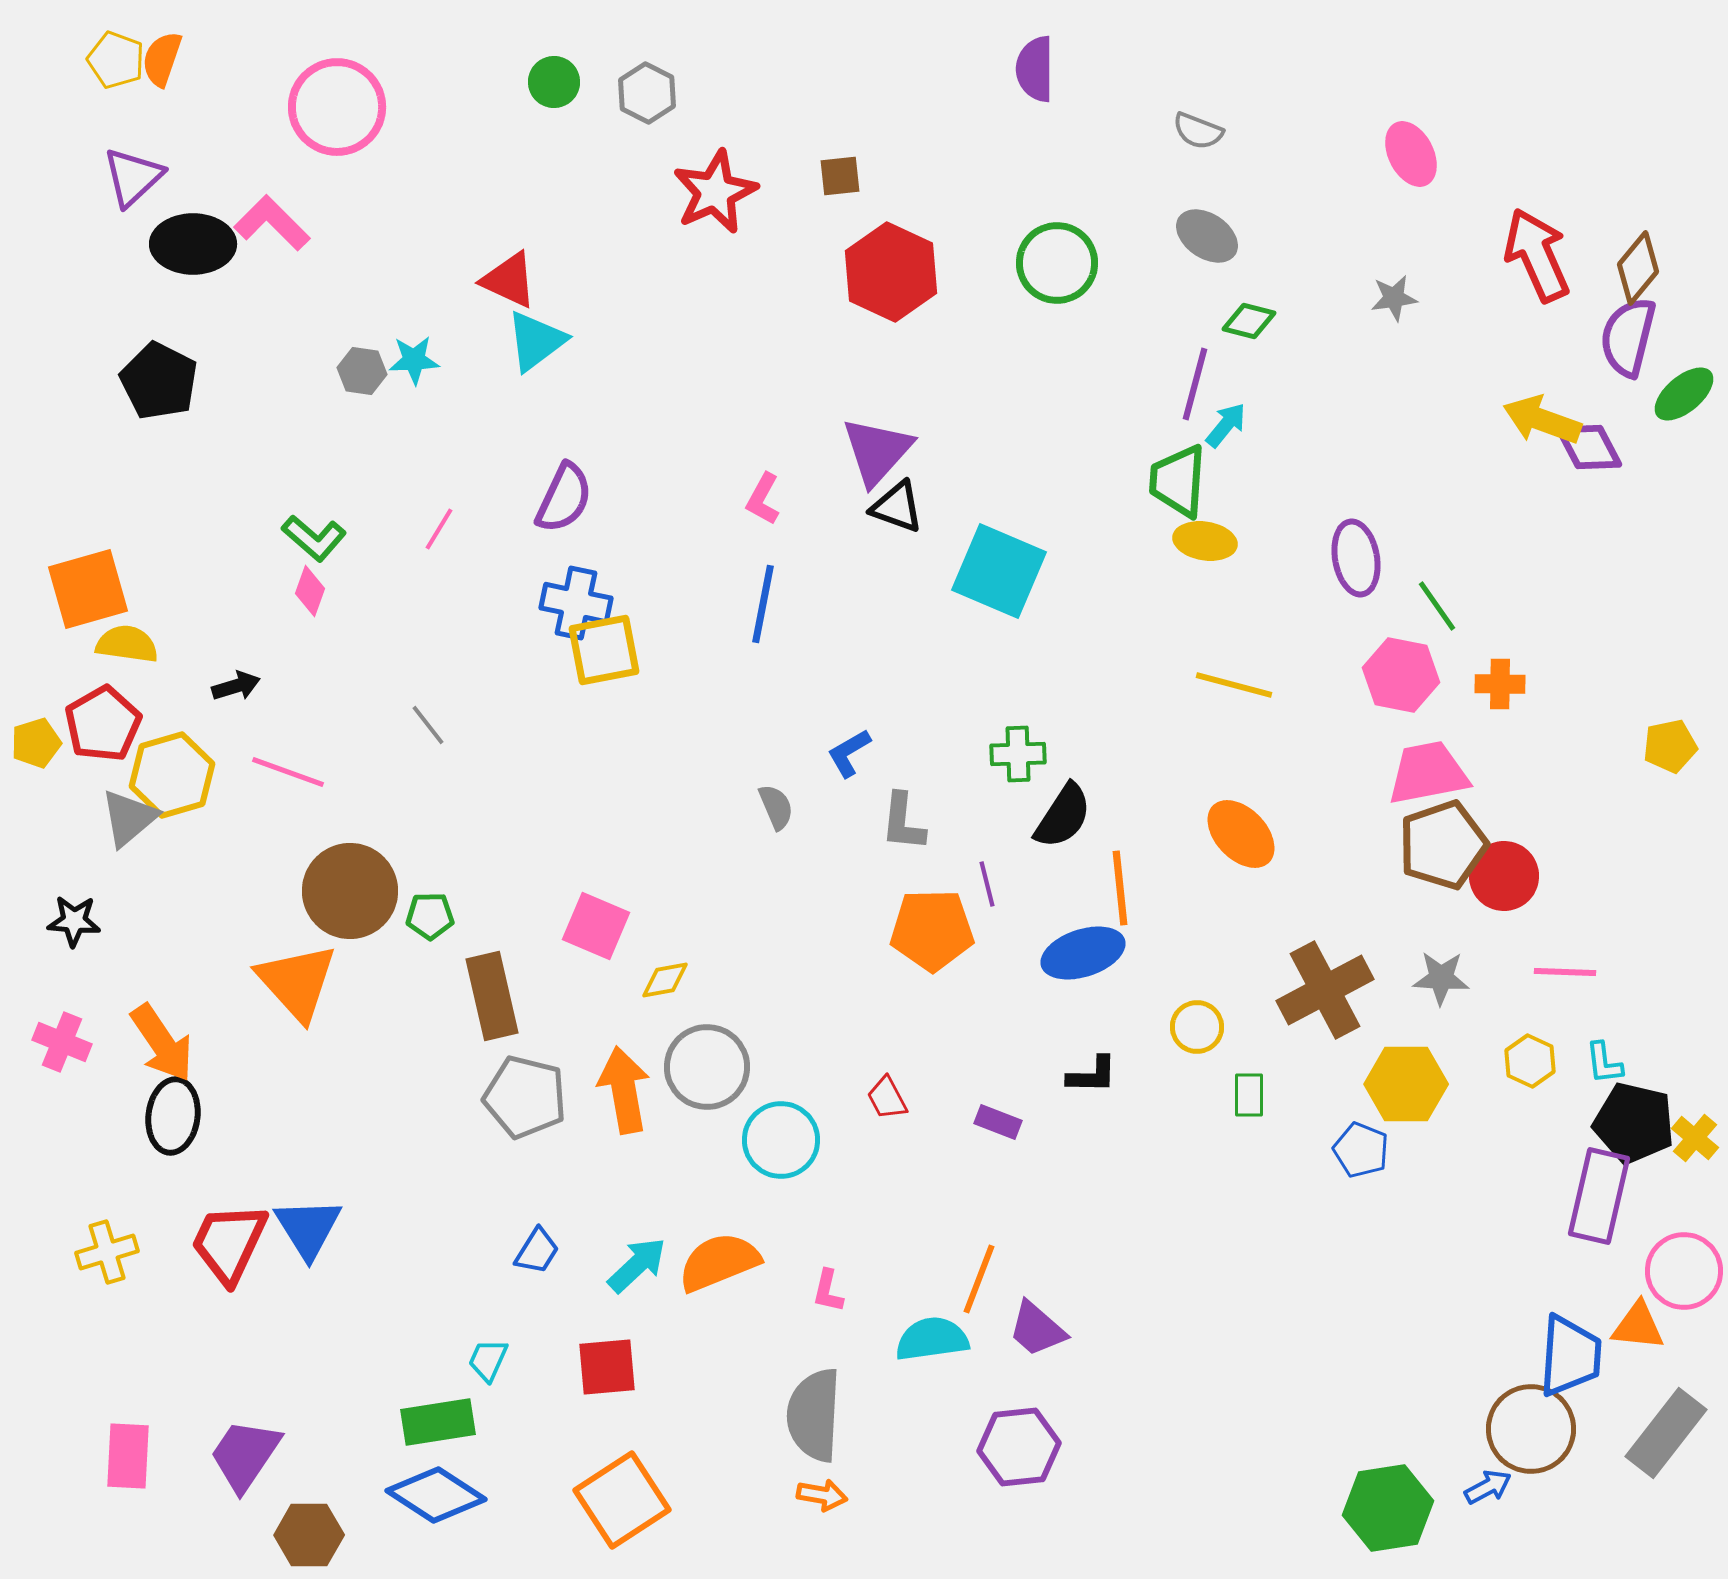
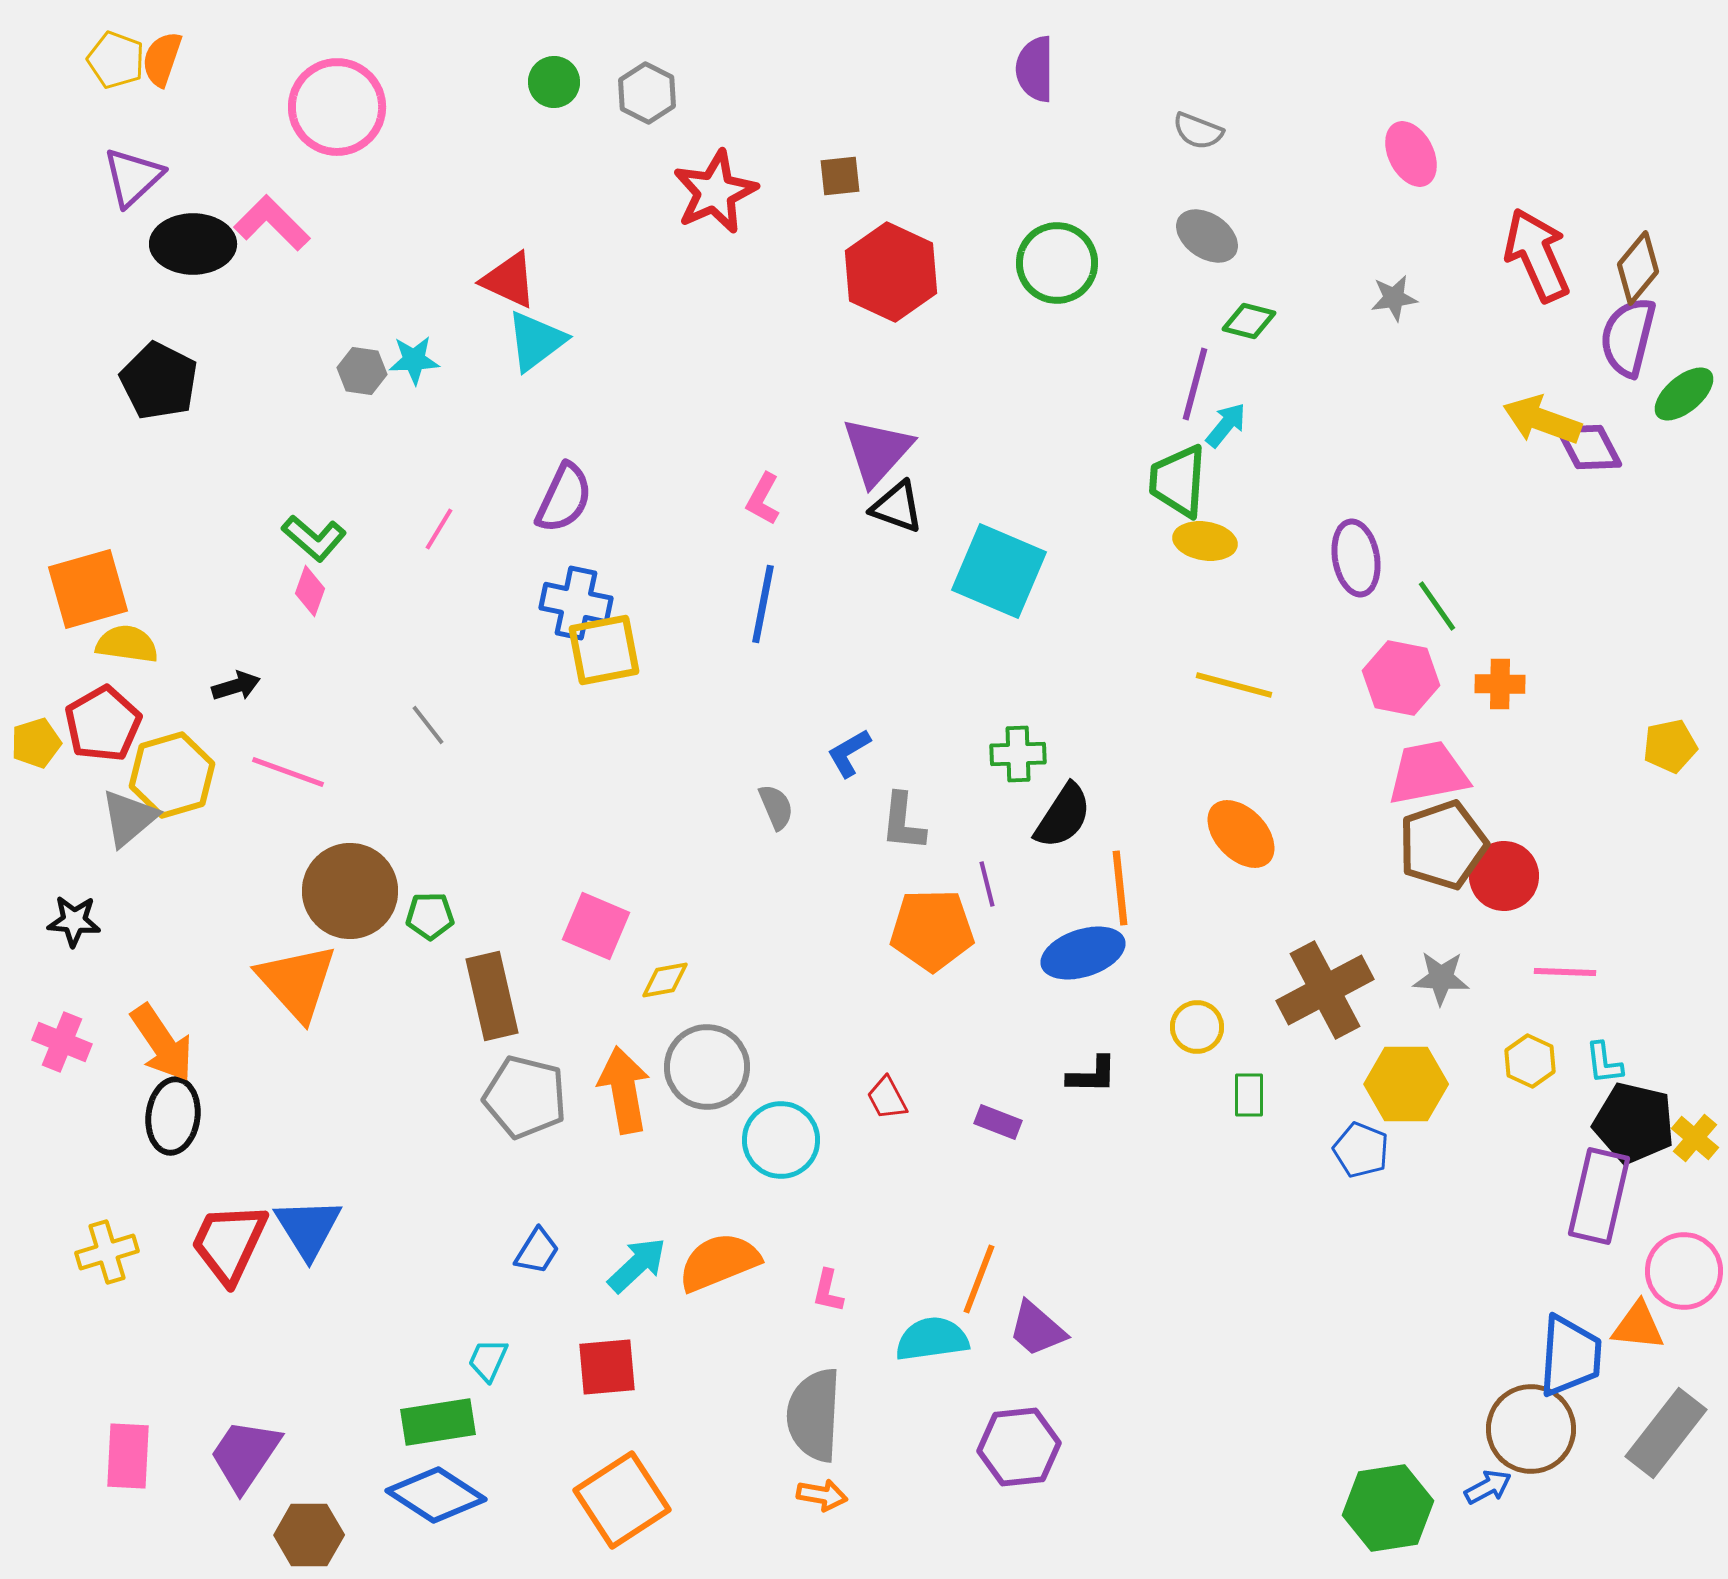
pink hexagon at (1401, 675): moved 3 px down
